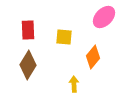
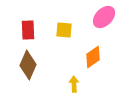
yellow square: moved 7 px up
orange diamond: rotated 15 degrees clockwise
brown diamond: rotated 8 degrees counterclockwise
